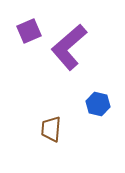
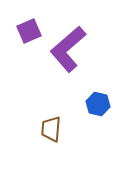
purple L-shape: moved 1 px left, 2 px down
